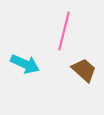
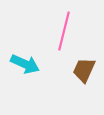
brown trapezoid: rotated 108 degrees counterclockwise
